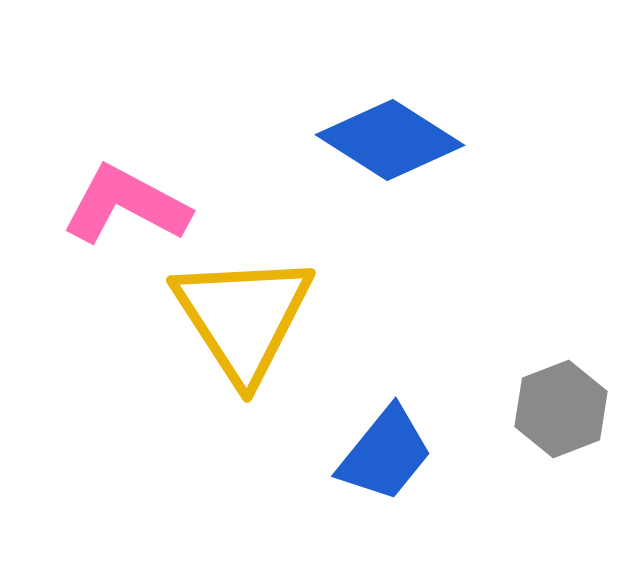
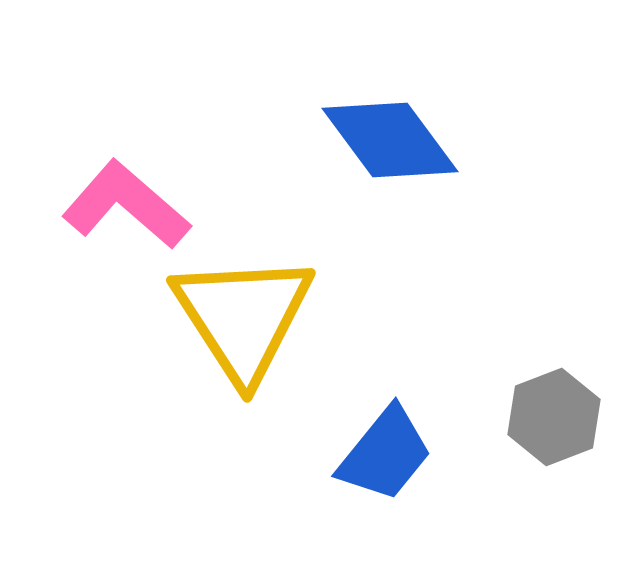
blue diamond: rotated 21 degrees clockwise
pink L-shape: rotated 13 degrees clockwise
gray hexagon: moved 7 px left, 8 px down
